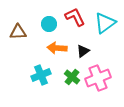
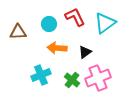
black triangle: moved 2 px right, 1 px down
green cross: moved 3 px down
